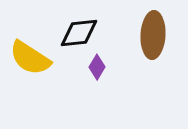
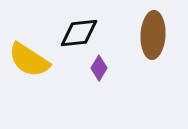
yellow semicircle: moved 1 px left, 2 px down
purple diamond: moved 2 px right, 1 px down
